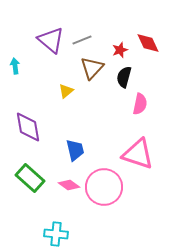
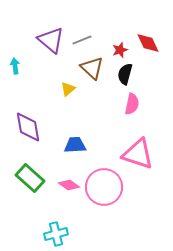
brown triangle: rotated 30 degrees counterclockwise
black semicircle: moved 1 px right, 3 px up
yellow triangle: moved 2 px right, 2 px up
pink semicircle: moved 8 px left
blue trapezoid: moved 5 px up; rotated 80 degrees counterclockwise
cyan cross: rotated 20 degrees counterclockwise
